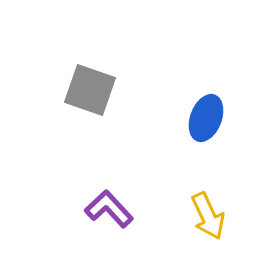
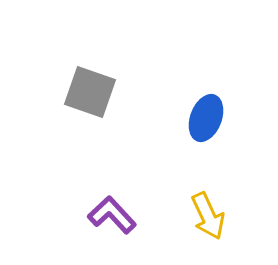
gray square: moved 2 px down
purple L-shape: moved 3 px right, 6 px down
